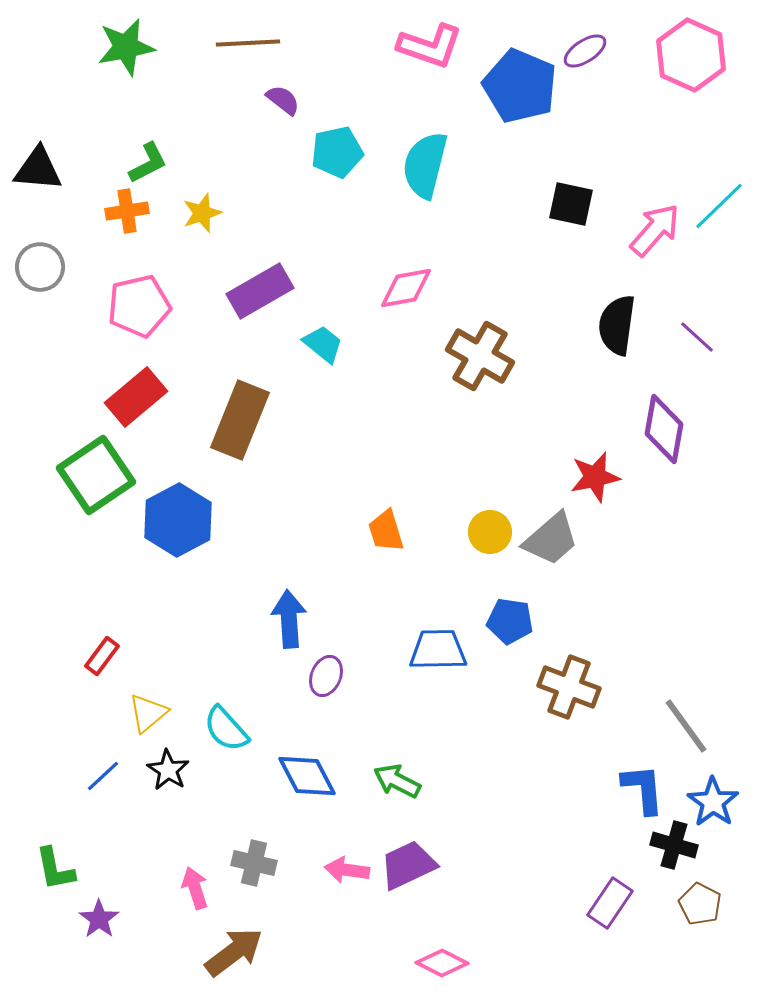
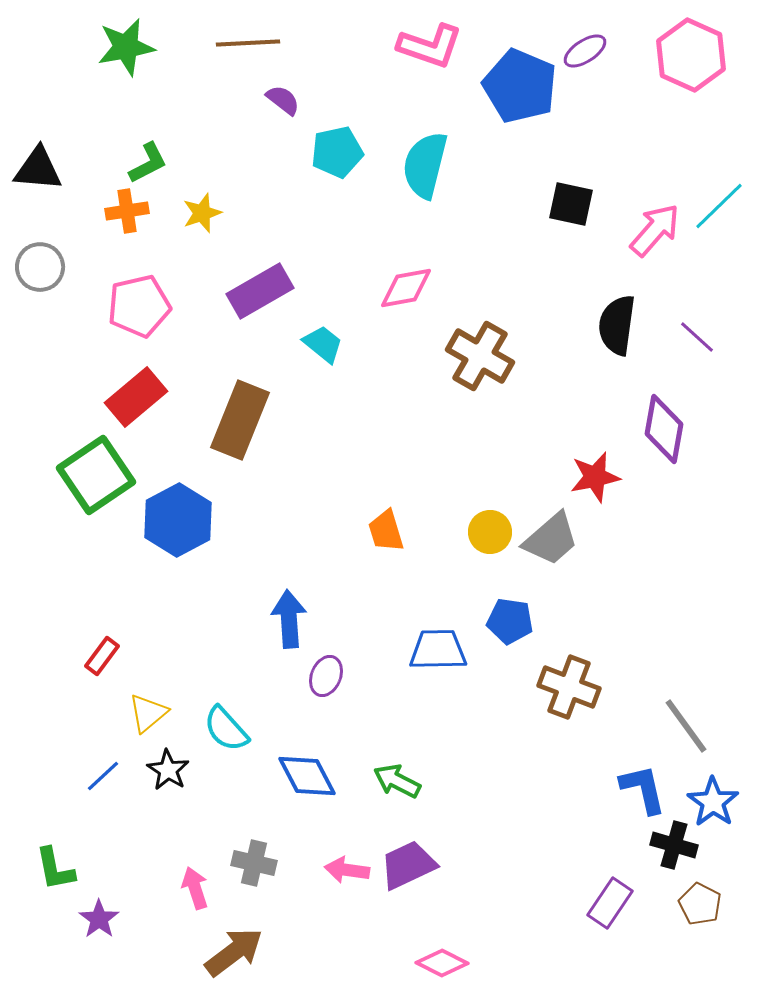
blue L-shape at (643, 789): rotated 8 degrees counterclockwise
